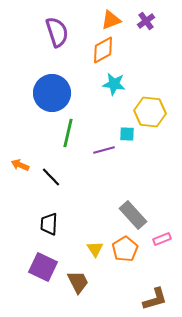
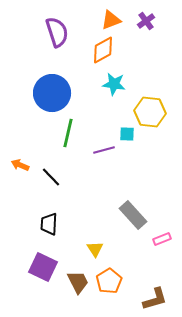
orange pentagon: moved 16 px left, 32 px down
